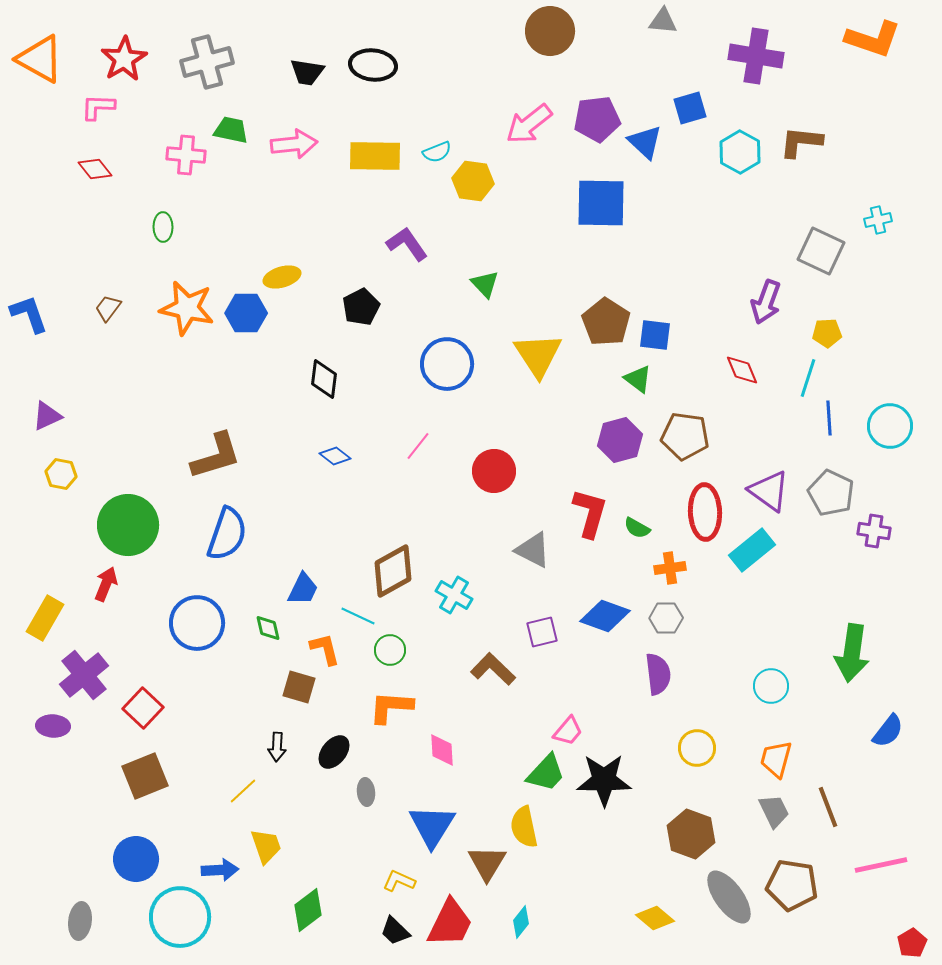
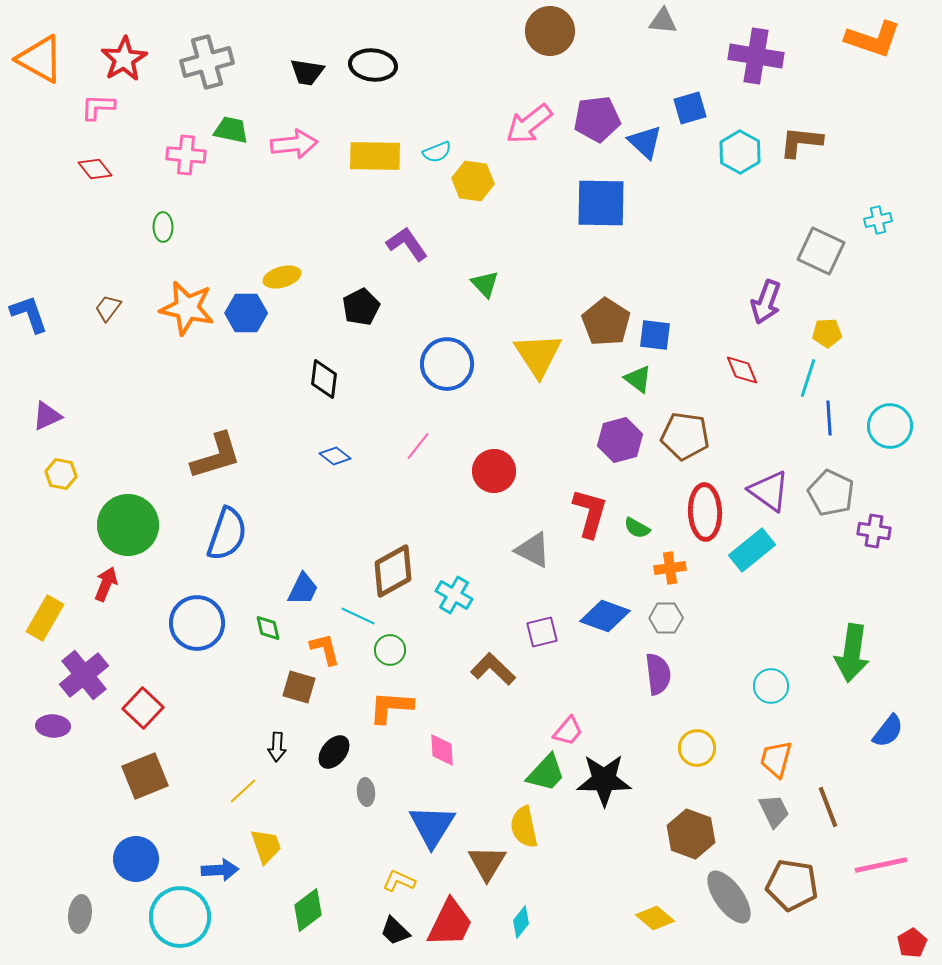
gray ellipse at (80, 921): moved 7 px up
